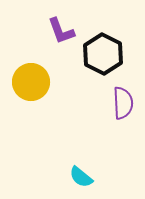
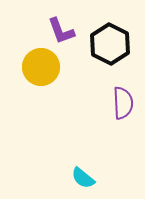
black hexagon: moved 7 px right, 10 px up
yellow circle: moved 10 px right, 15 px up
cyan semicircle: moved 2 px right, 1 px down
